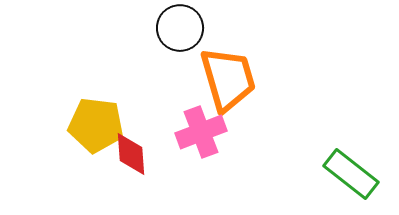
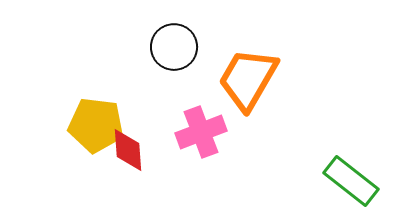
black circle: moved 6 px left, 19 px down
orange trapezoid: moved 20 px right; rotated 134 degrees counterclockwise
red diamond: moved 3 px left, 4 px up
green rectangle: moved 7 px down
